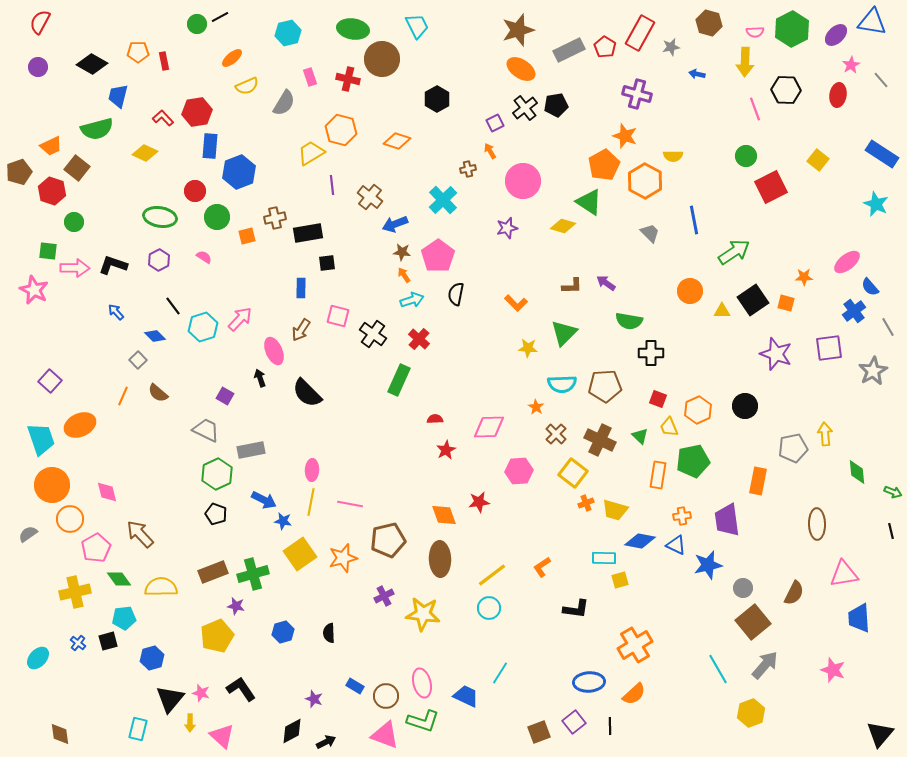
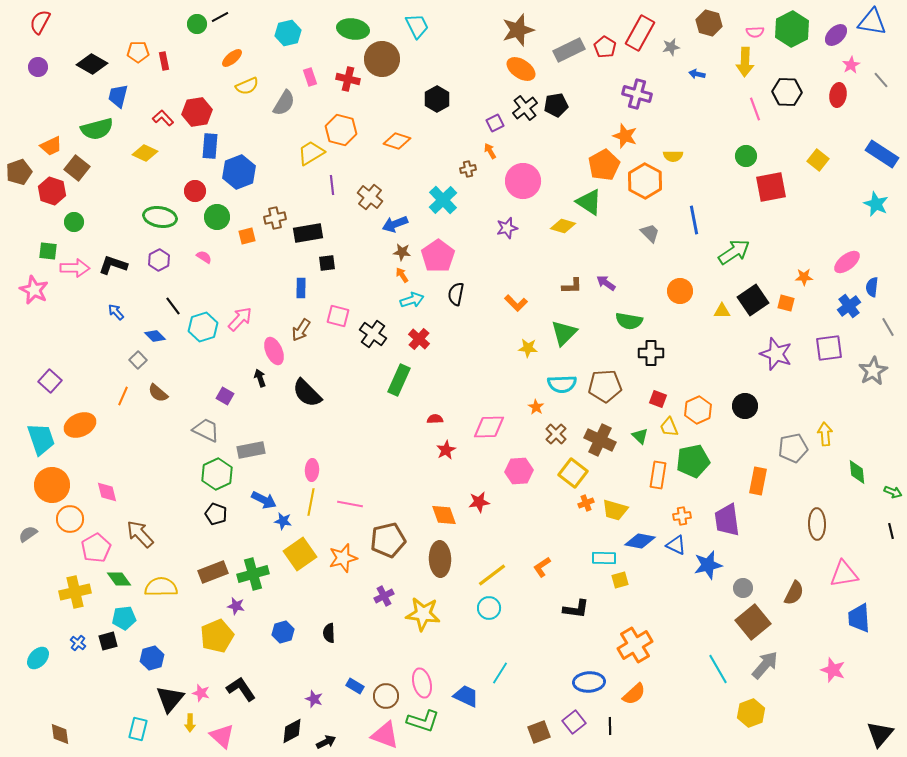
black hexagon at (786, 90): moved 1 px right, 2 px down
red square at (771, 187): rotated 16 degrees clockwise
orange arrow at (404, 275): moved 2 px left
blue semicircle at (870, 287): moved 2 px right; rotated 48 degrees clockwise
orange circle at (690, 291): moved 10 px left
blue cross at (854, 311): moved 5 px left, 5 px up
